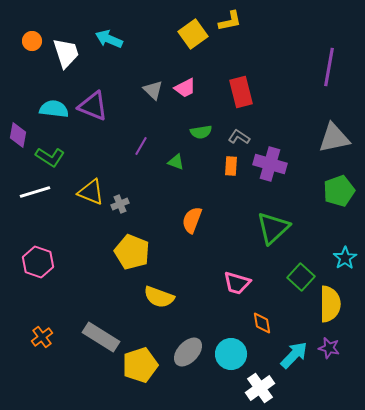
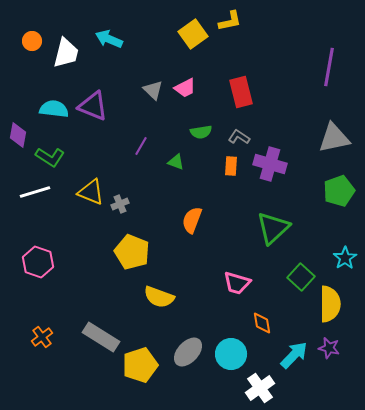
white trapezoid at (66, 53): rotated 32 degrees clockwise
